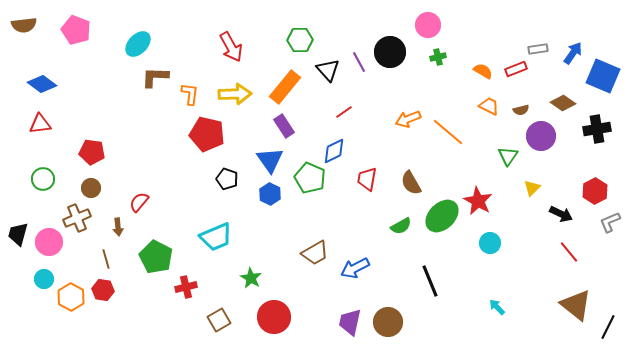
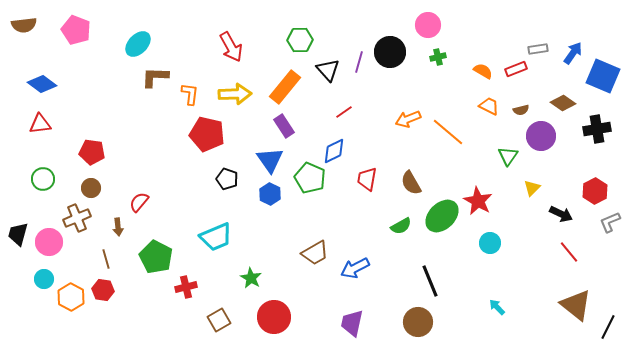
purple line at (359, 62): rotated 45 degrees clockwise
purple trapezoid at (350, 322): moved 2 px right, 1 px down
brown circle at (388, 322): moved 30 px right
